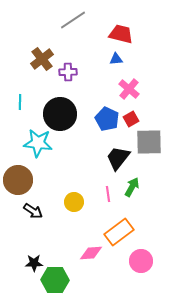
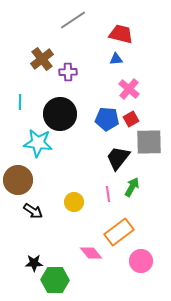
blue pentagon: rotated 20 degrees counterclockwise
pink diamond: rotated 55 degrees clockwise
